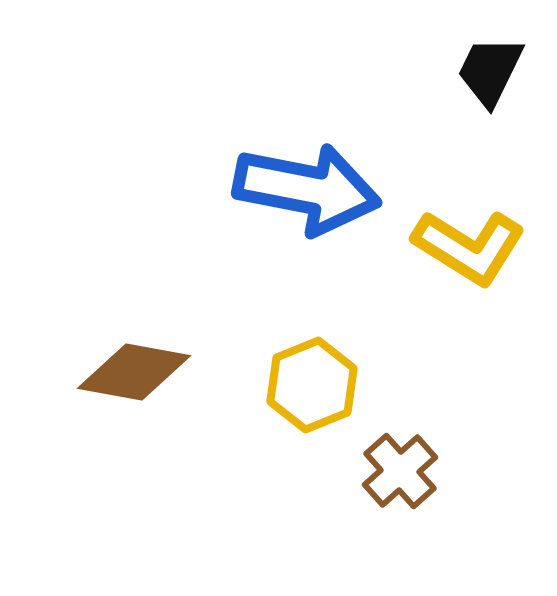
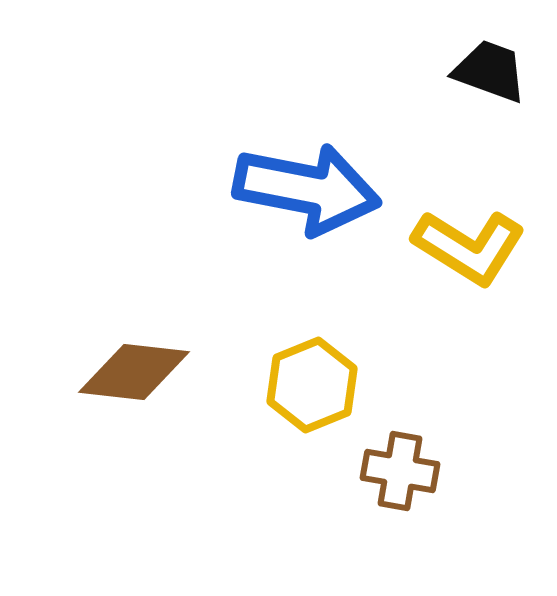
black trapezoid: rotated 84 degrees clockwise
brown diamond: rotated 4 degrees counterclockwise
brown cross: rotated 38 degrees counterclockwise
